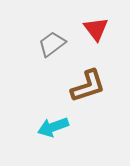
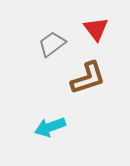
brown L-shape: moved 8 px up
cyan arrow: moved 3 px left
